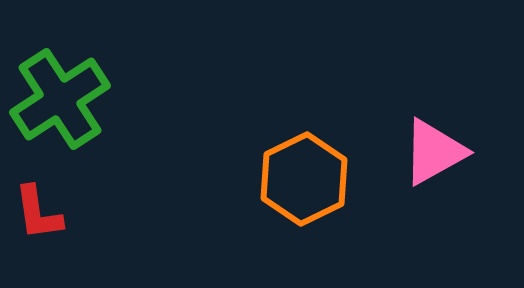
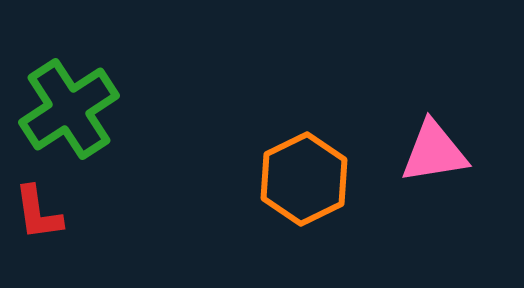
green cross: moved 9 px right, 10 px down
pink triangle: rotated 20 degrees clockwise
